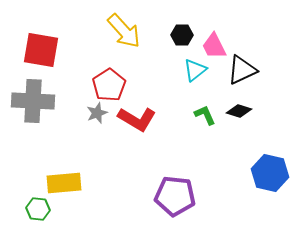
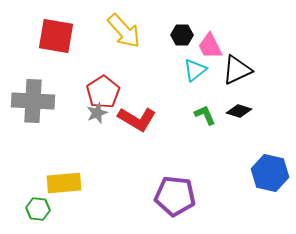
pink trapezoid: moved 4 px left
red square: moved 15 px right, 14 px up
black triangle: moved 5 px left
red pentagon: moved 6 px left, 7 px down
